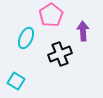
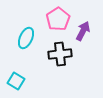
pink pentagon: moved 7 px right, 4 px down
purple arrow: rotated 30 degrees clockwise
black cross: rotated 15 degrees clockwise
